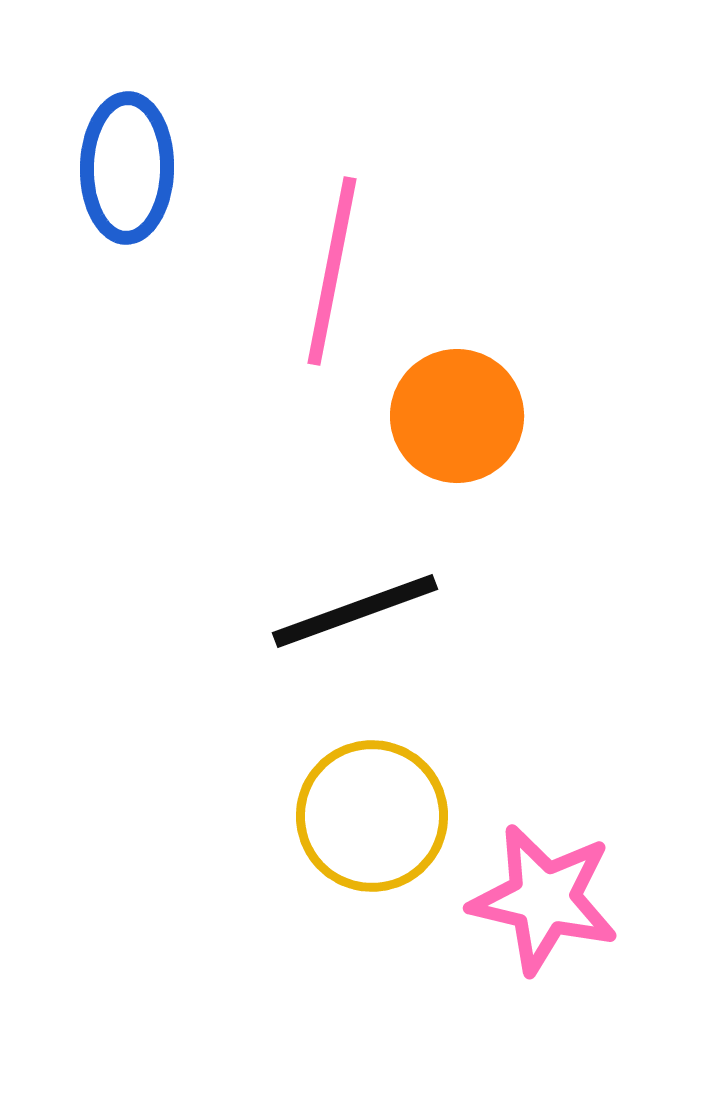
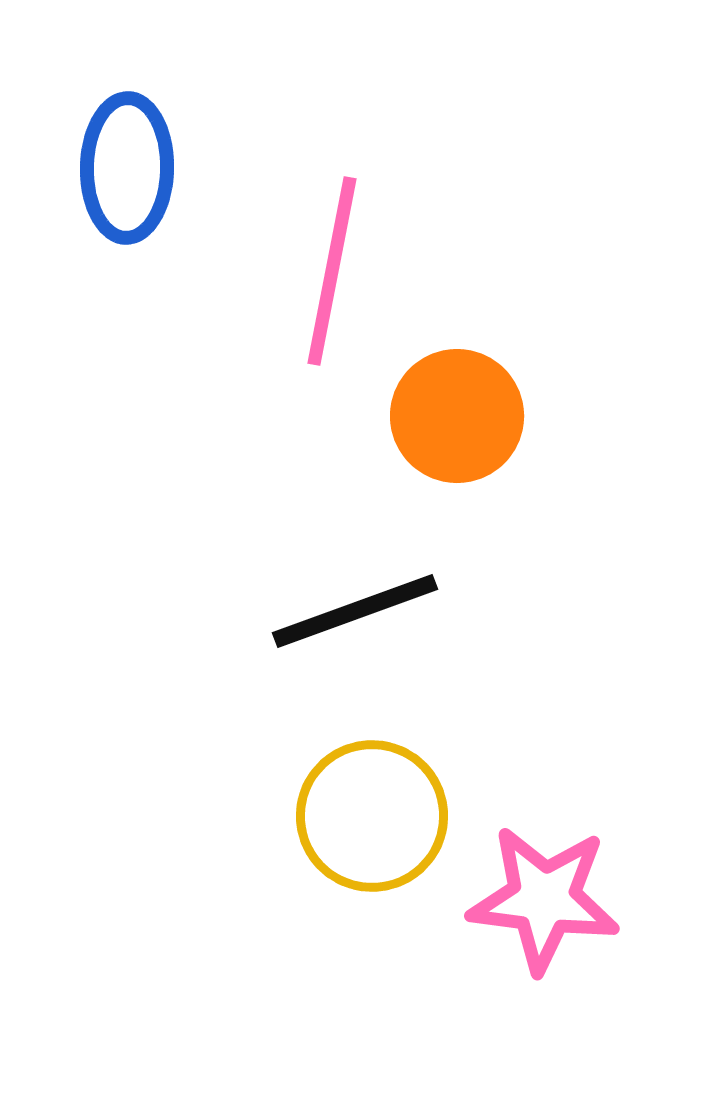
pink star: rotated 6 degrees counterclockwise
